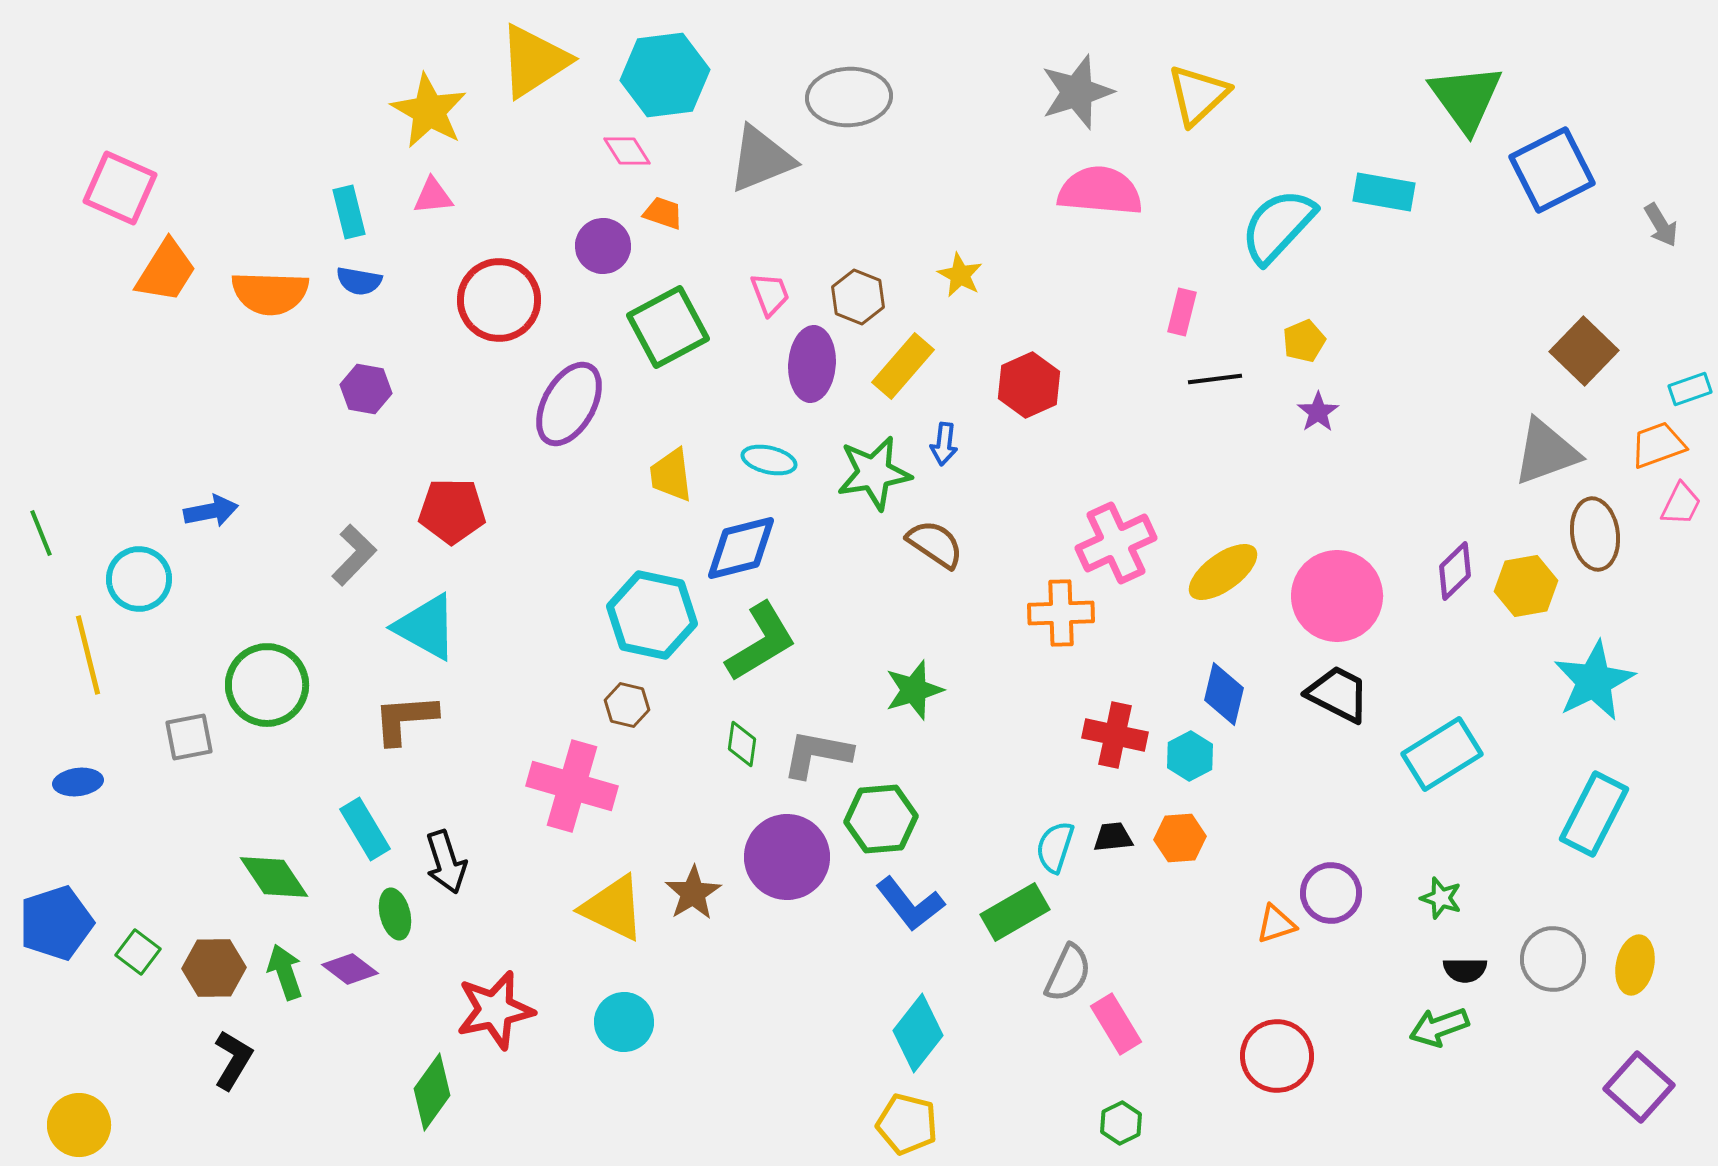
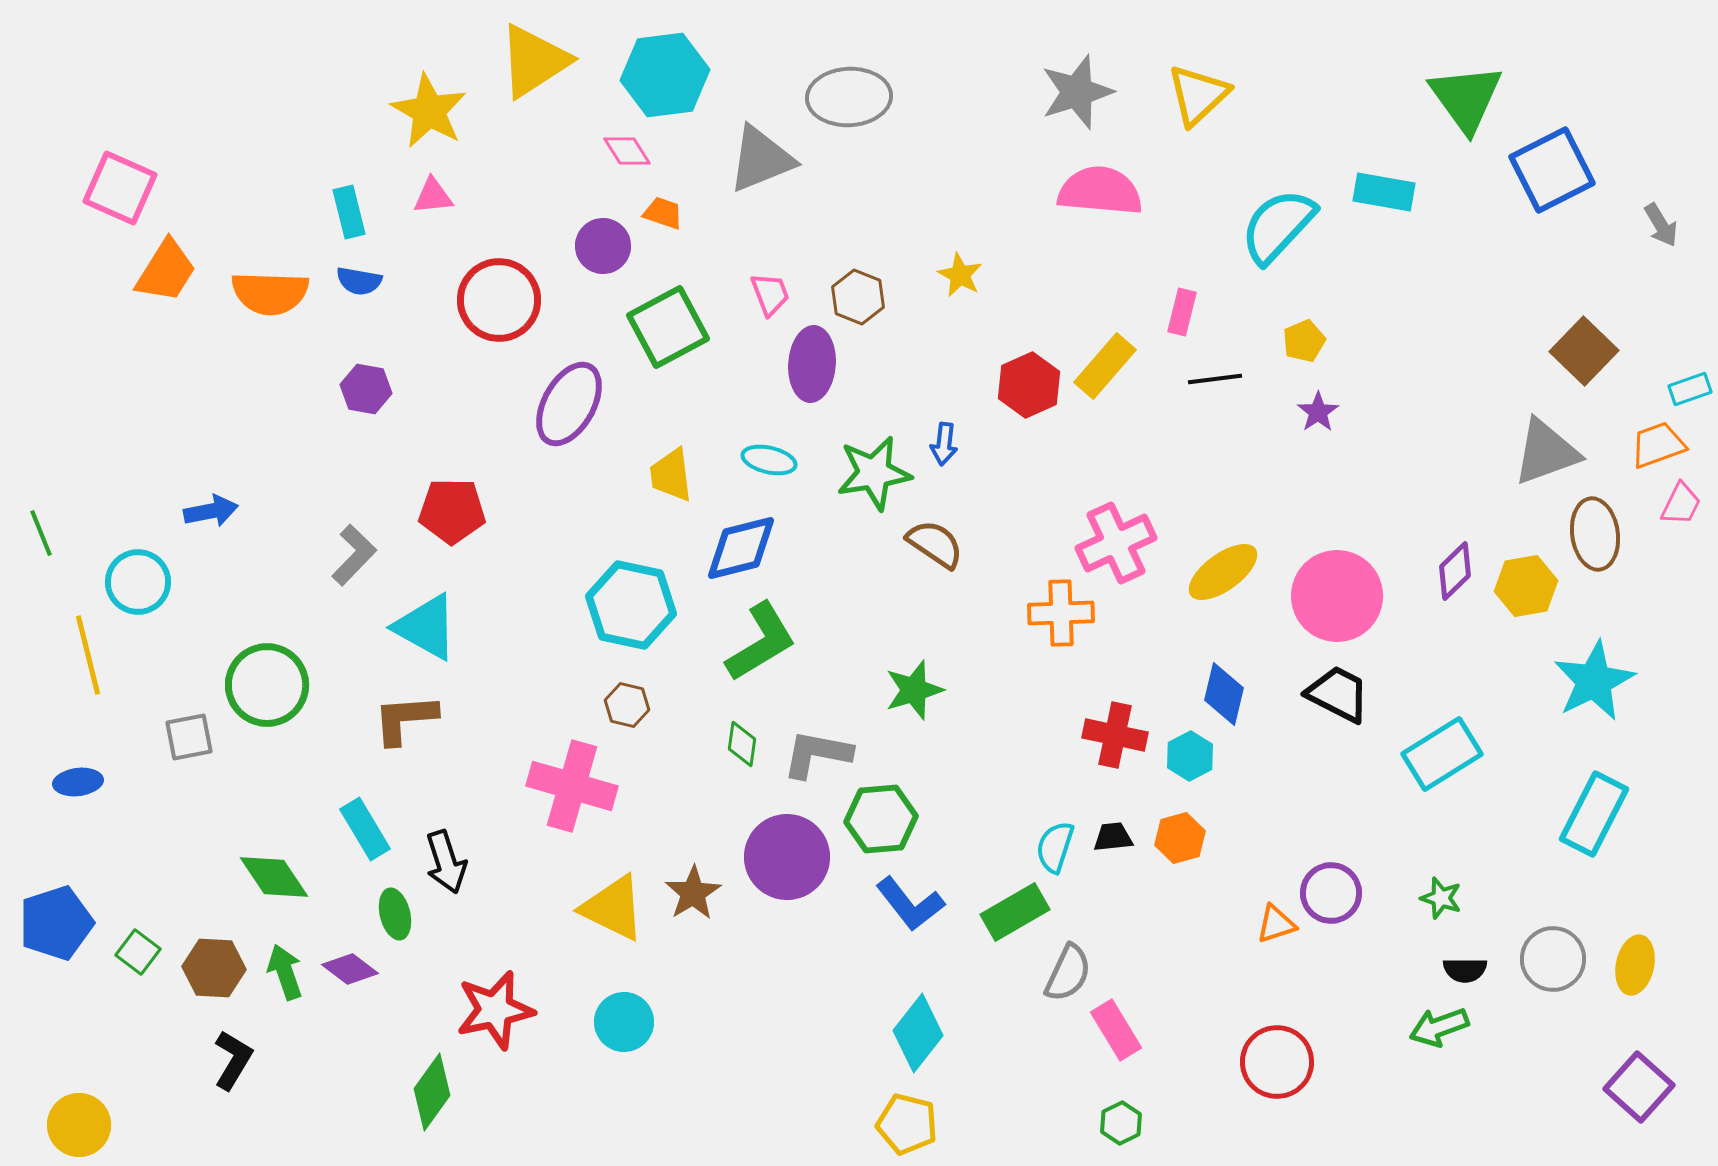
yellow rectangle at (903, 366): moved 202 px right
cyan circle at (139, 579): moved 1 px left, 3 px down
cyan hexagon at (652, 615): moved 21 px left, 10 px up
orange hexagon at (1180, 838): rotated 12 degrees counterclockwise
brown hexagon at (214, 968): rotated 4 degrees clockwise
pink rectangle at (1116, 1024): moved 6 px down
red circle at (1277, 1056): moved 6 px down
